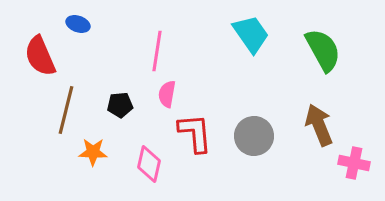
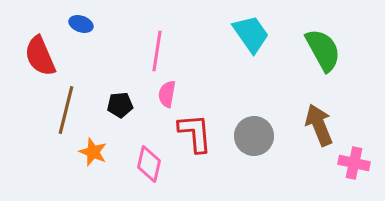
blue ellipse: moved 3 px right
orange star: rotated 20 degrees clockwise
